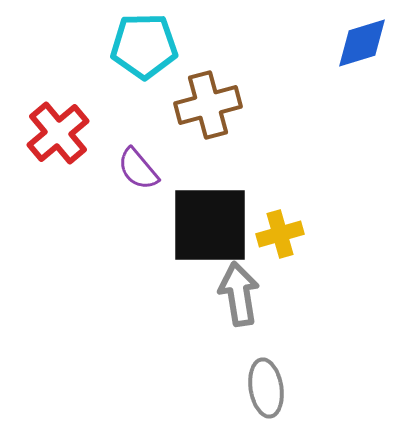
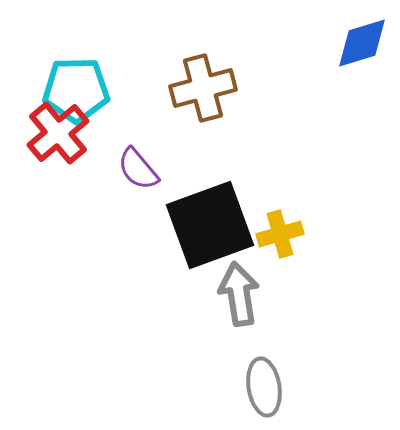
cyan pentagon: moved 68 px left, 44 px down
brown cross: moved 5 px left, 17 px up
black square: rotated 20 degrees counterclockwise
gray ellipse: moved 2 px left, 1 px up
